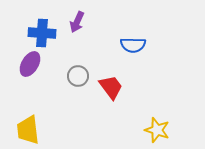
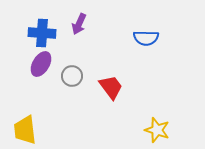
purple arrow: moved 2 px right, 2 px down
blue semicircle: moved 13 px right, 7 px up
purple ellipse: moved 11 px right
gray circle: moved 6 px left
yellow trapezoid: moved 3 px left
